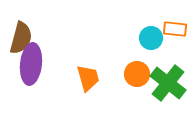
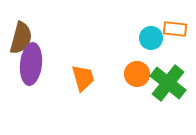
orange trapezoid: moved 5 px left
